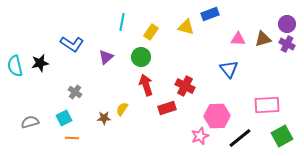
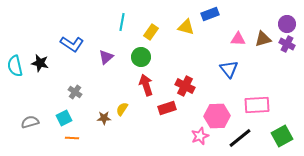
black star: rotated 24 degrees clockwise
pink rectangle: moved 10 px left
